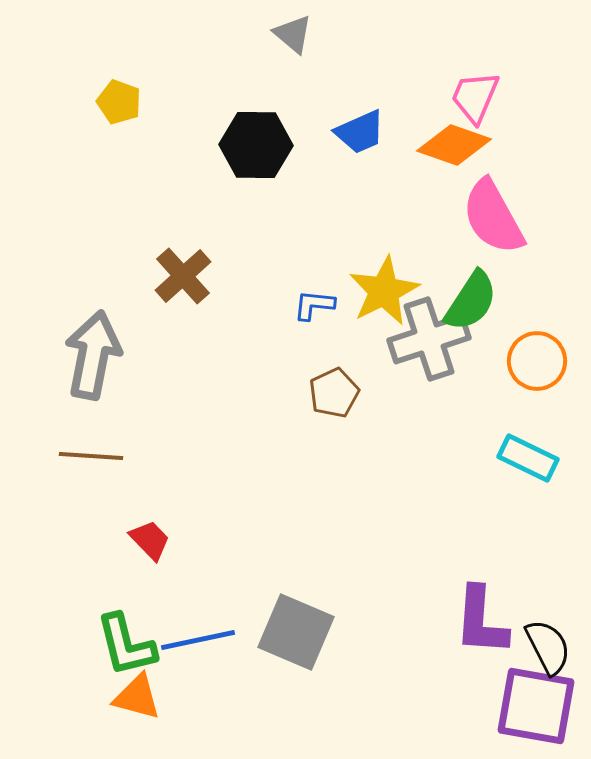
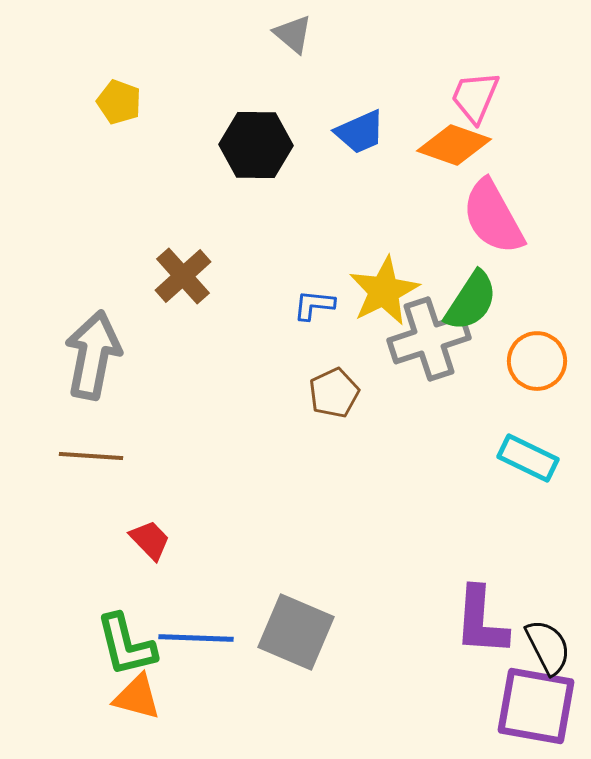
blue line: moved 2 px left, 2 px up; rotated 14 degrees clockwise
